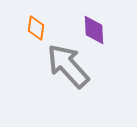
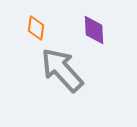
gray arrow: moved 6 px left, 4 px down
